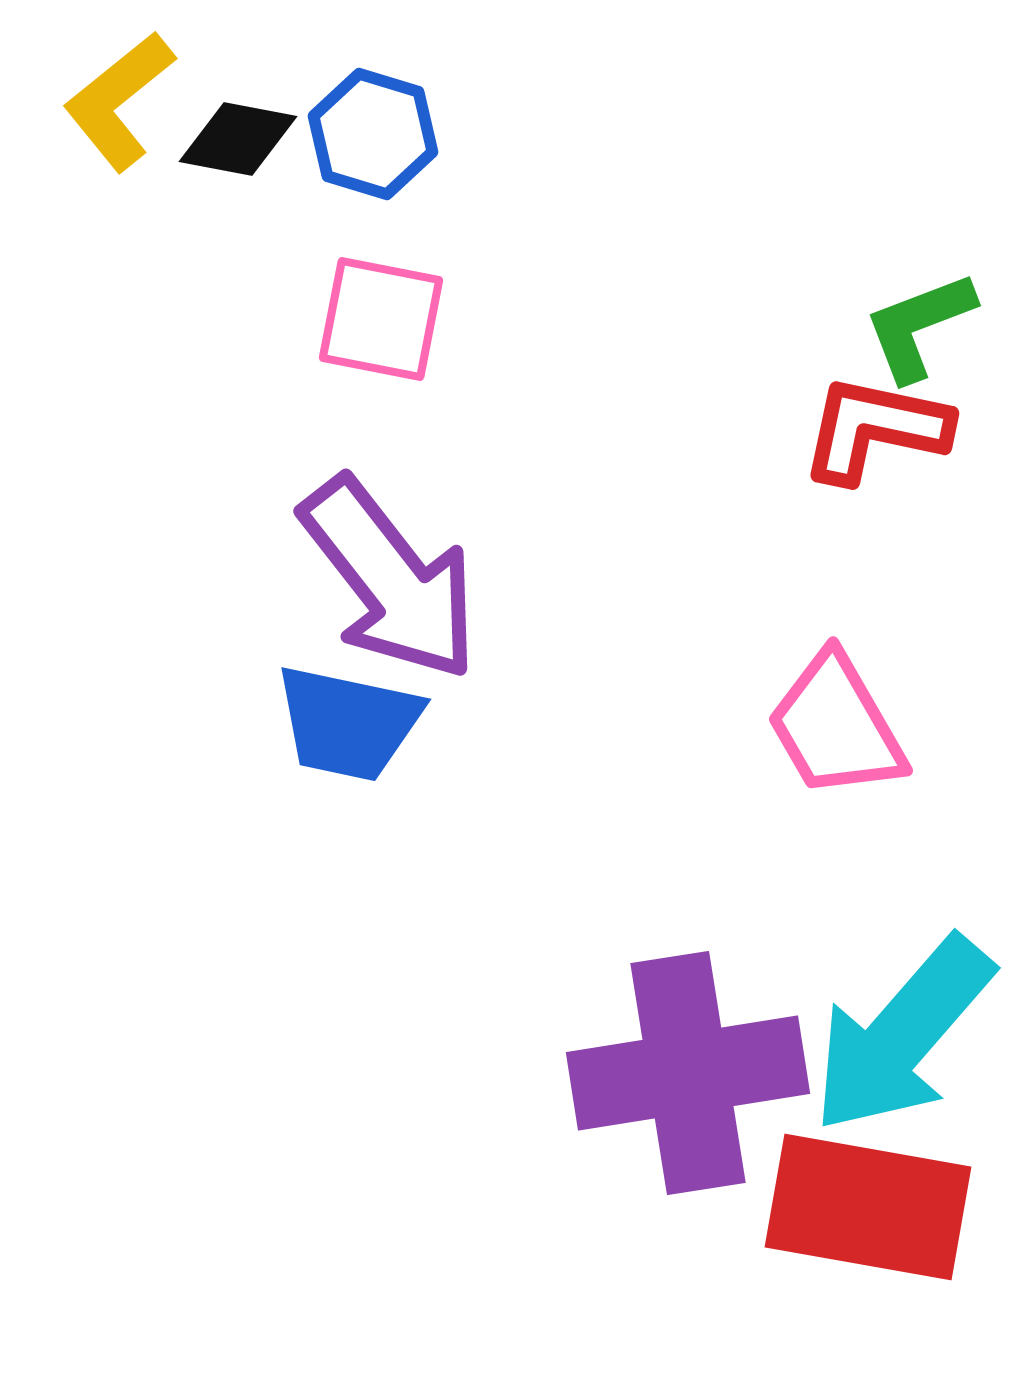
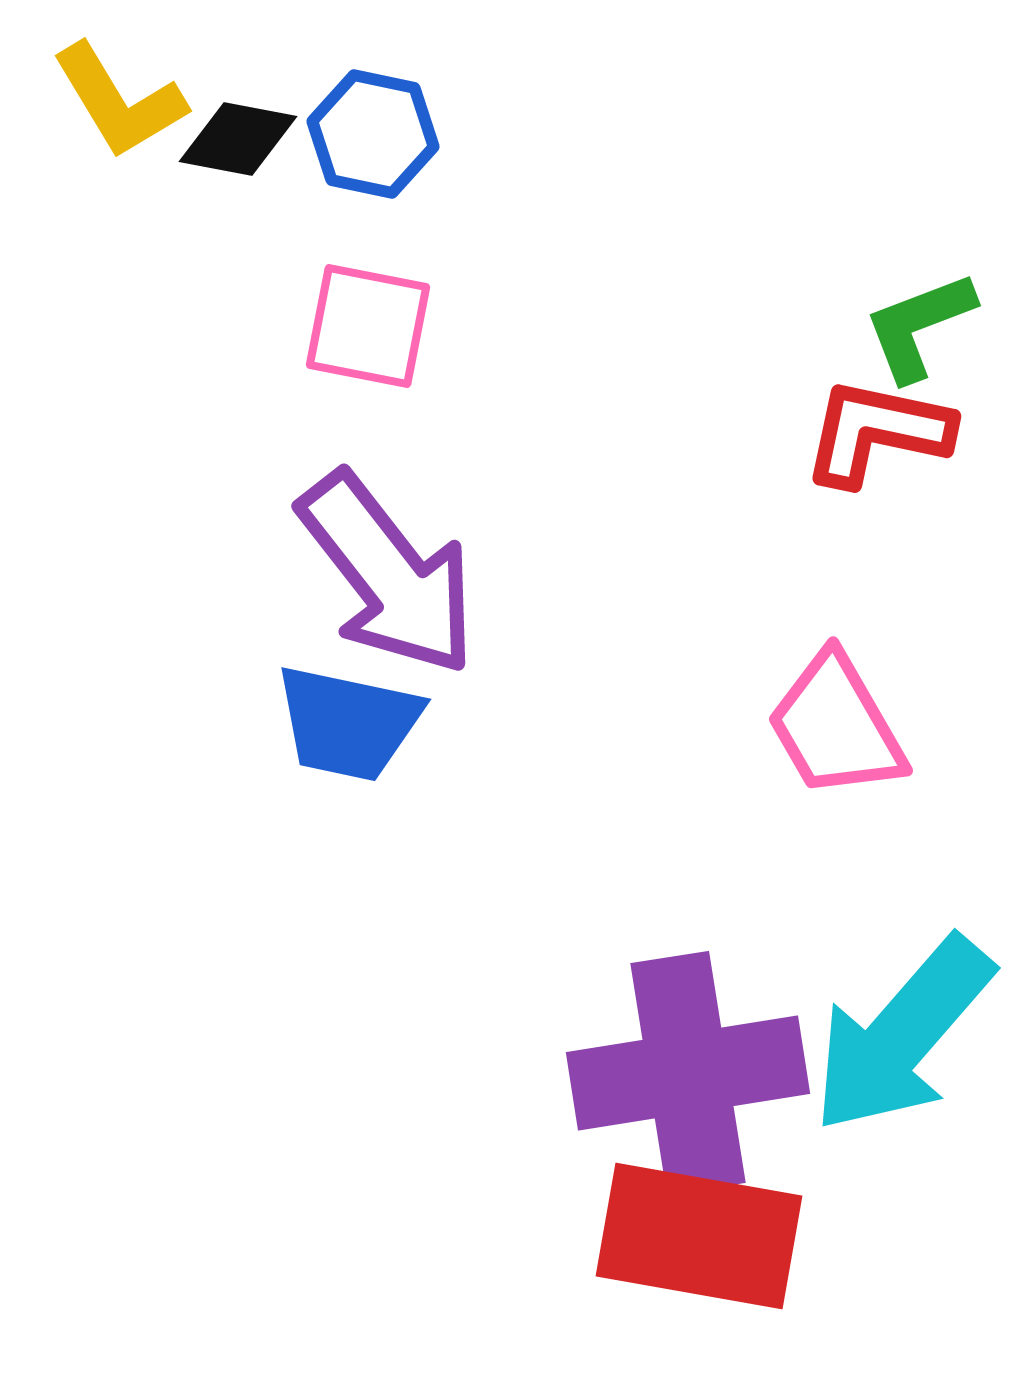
yellow L-shape: rotated 82 degrees counterclockwise
blue hexagon: rotated 5 degrees counterclockwise
pink square: moved 13 px left, 7 px down
red L-shape: moved 2 px right, 3 px down
purple arrow: moved 2 px left, 5 px up
red rectangle: moved 169 px left, 29 px down
